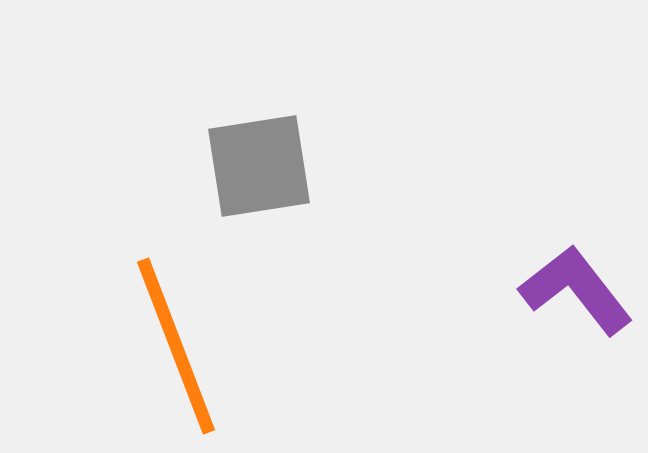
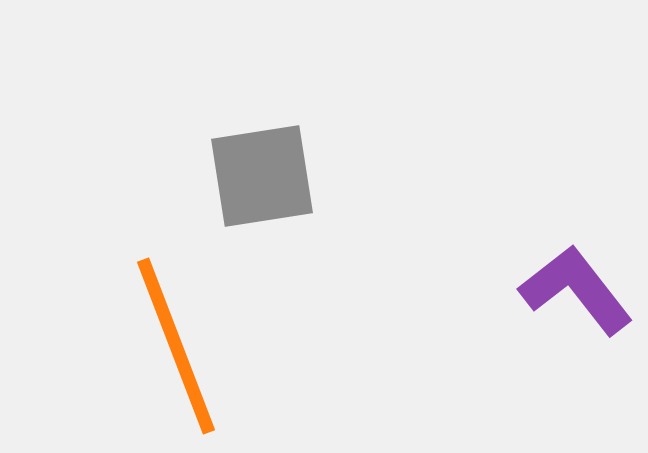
gray square: moved 3 px right, 10 px down
